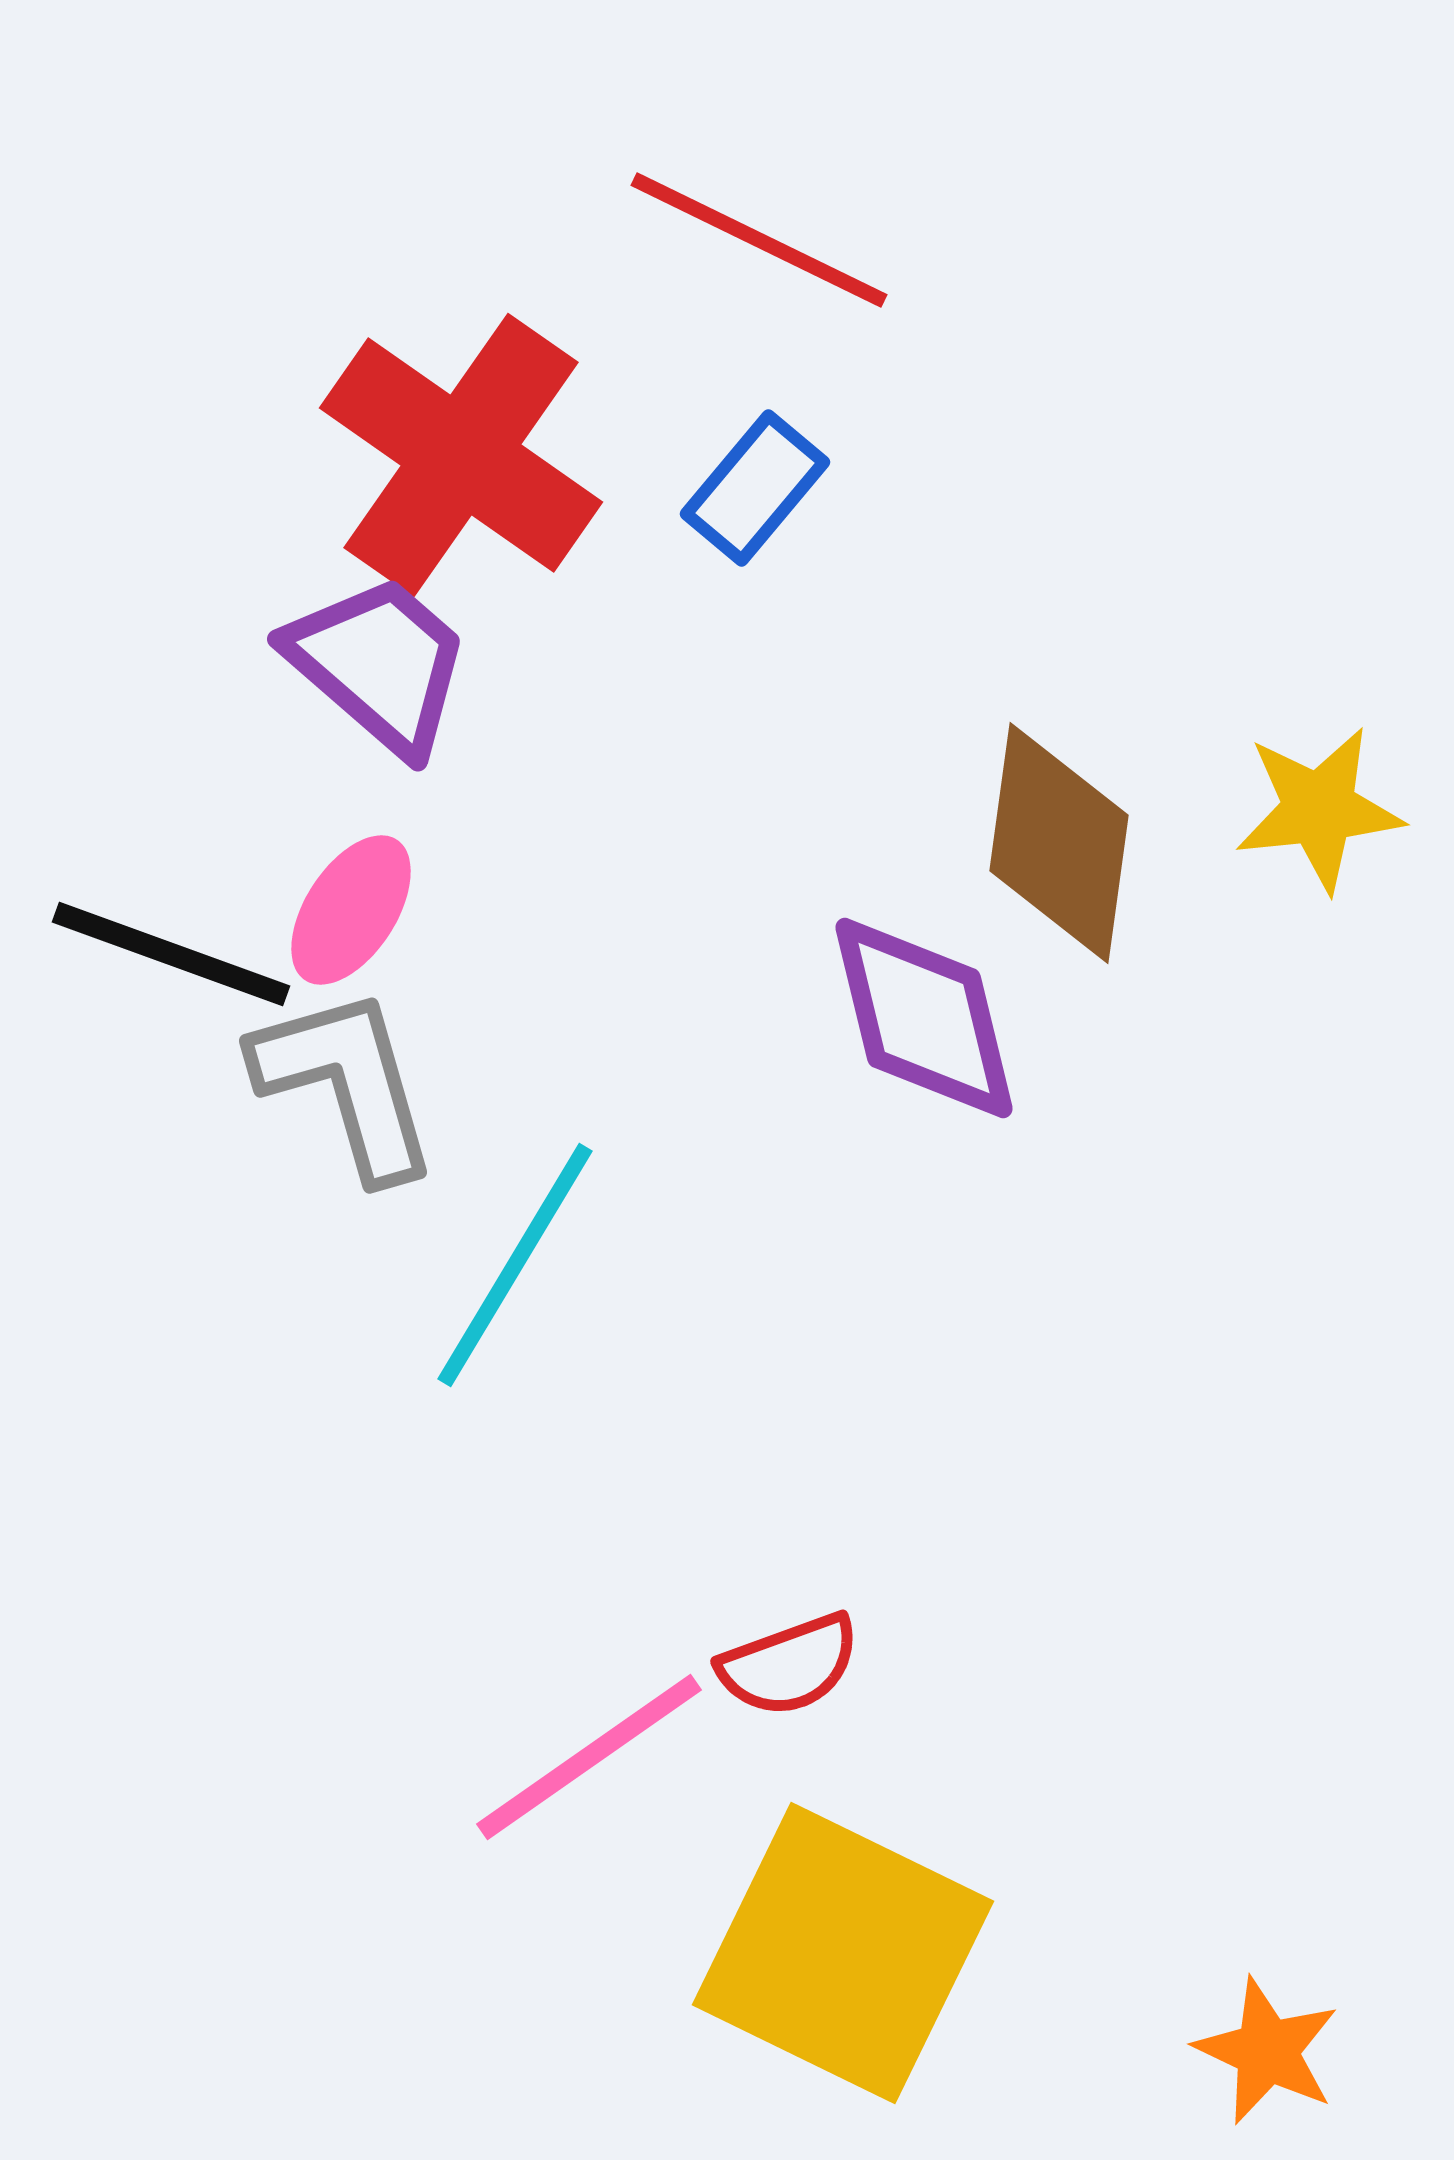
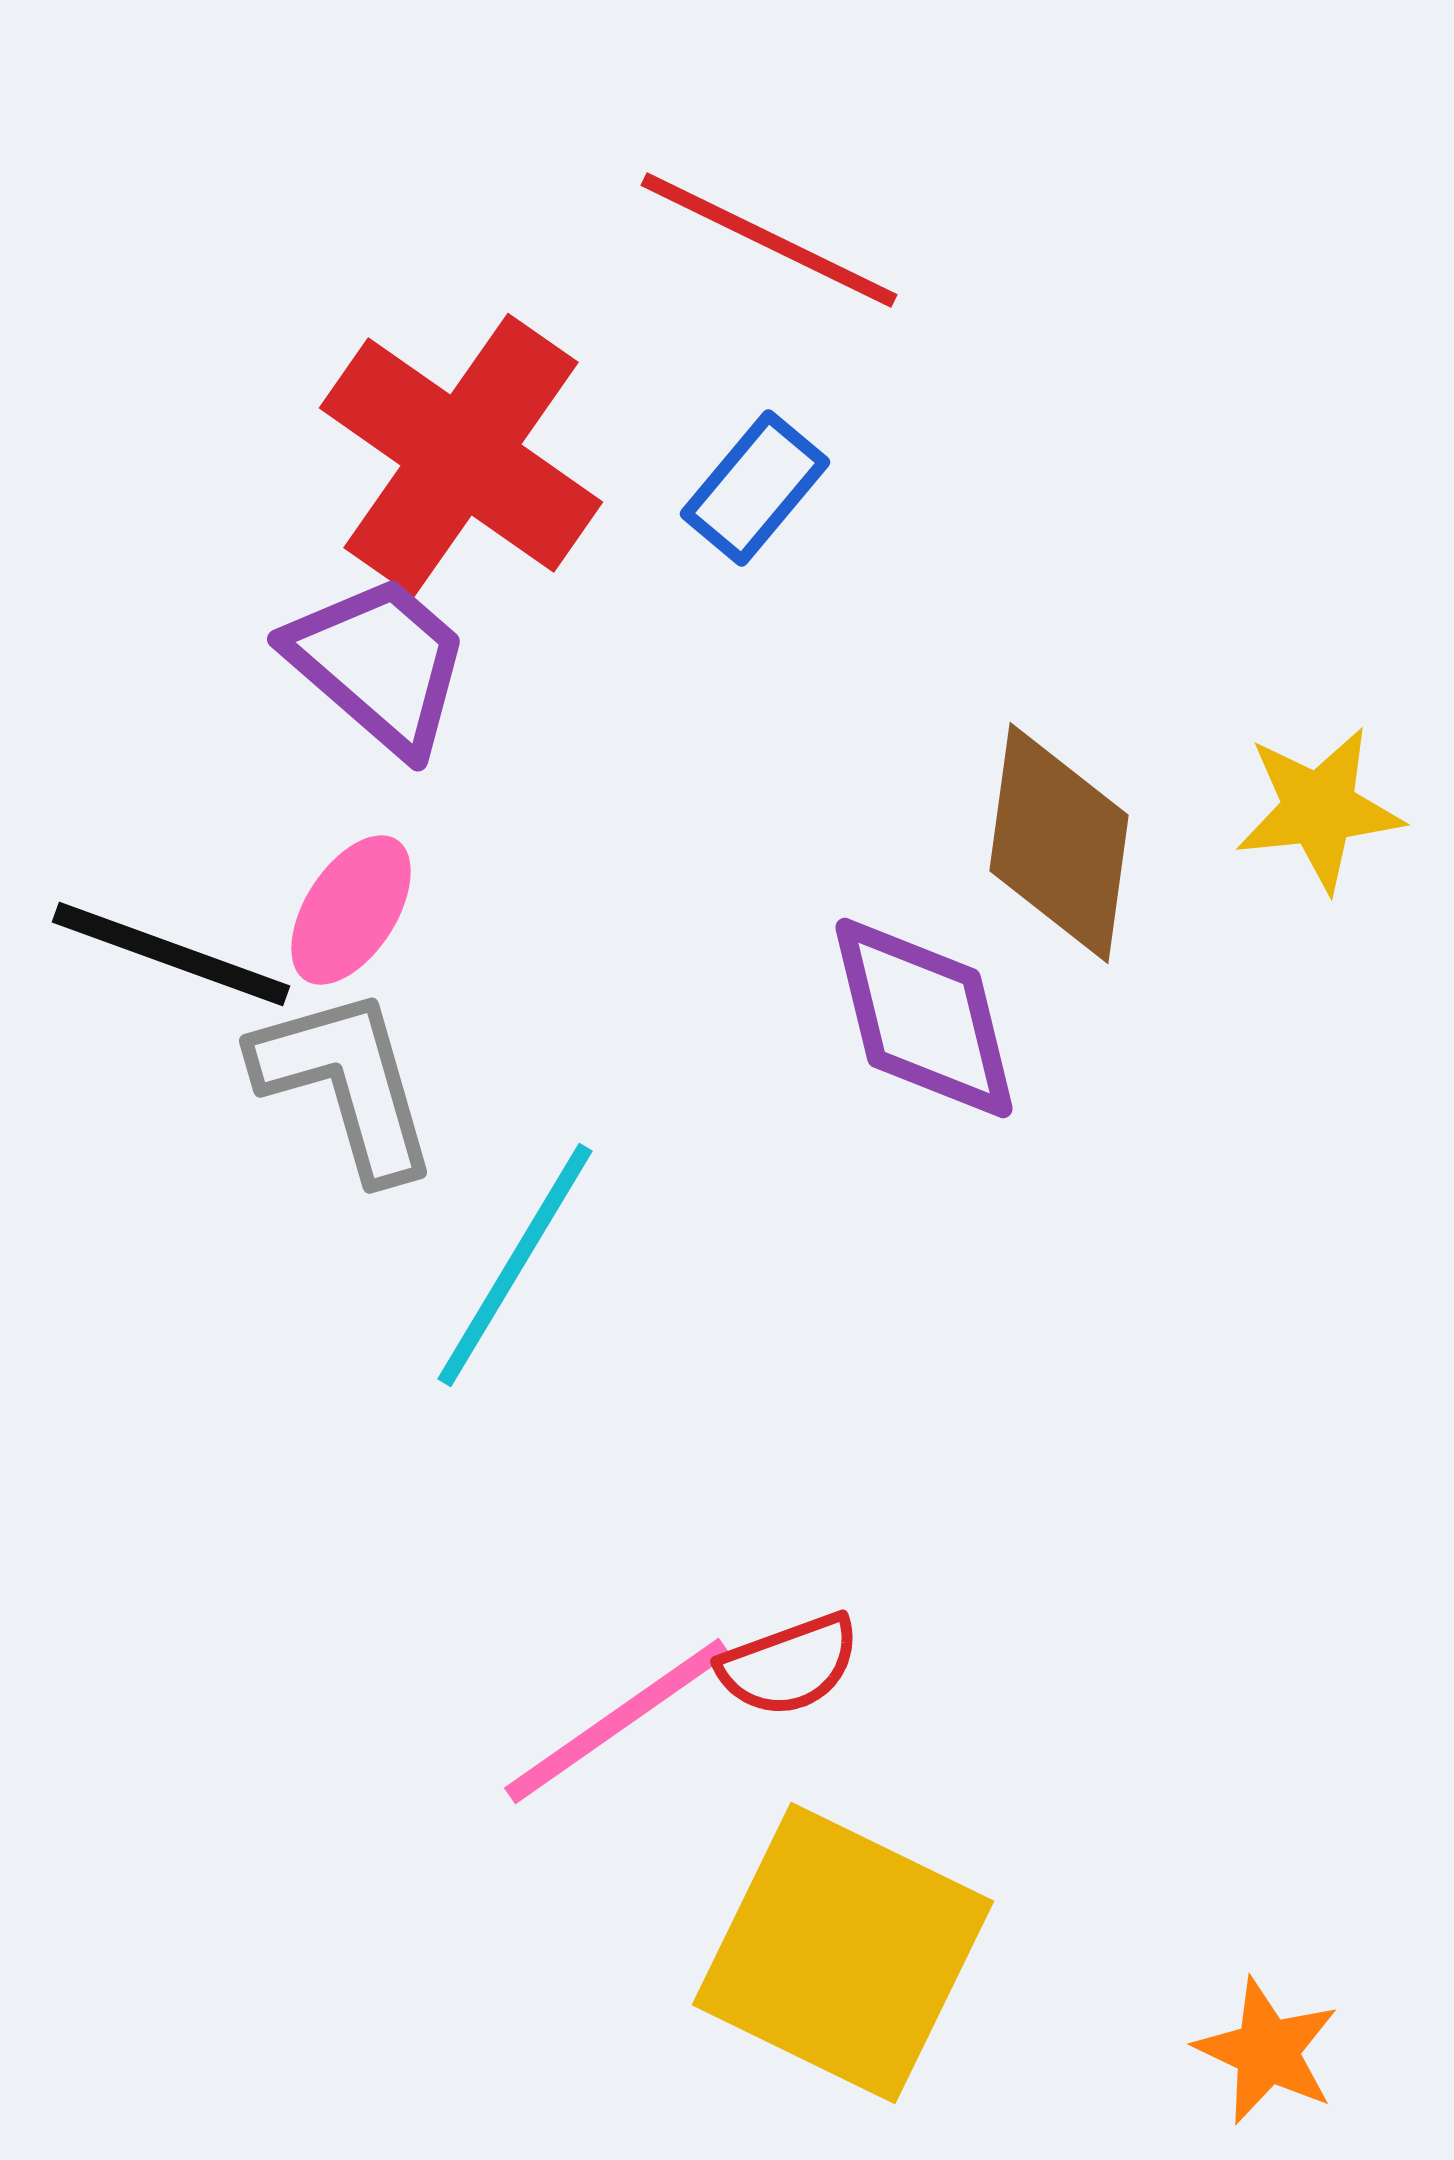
red line: moved 10 px right
pink line: moved 28 px right, 36 px up
